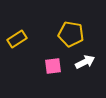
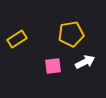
yellow pentagon: rotated 20 degrees counterclockwise
